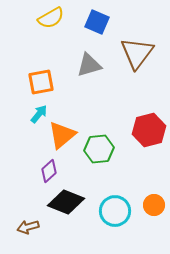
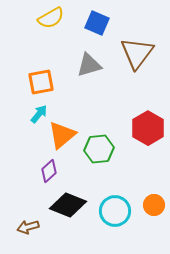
blue square: moved 1 px down
red hexagon: moved 1 px left, 2 px up; rotated 16 degrees counterclockwise
black diamond: moved 2 px right, 3 px down
